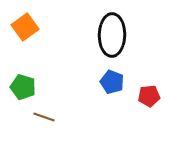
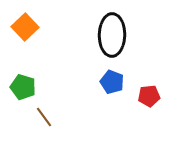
orange square: rotated 8 degrees counterclockwise
brown line: rotated 35 degrees clockwise
